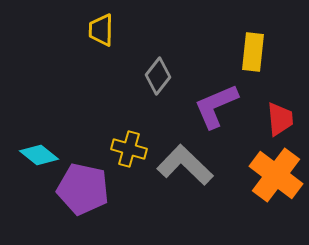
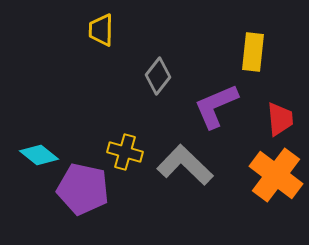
yellow cross: moved 4 px left, 3 px down
